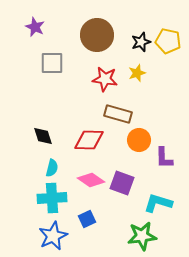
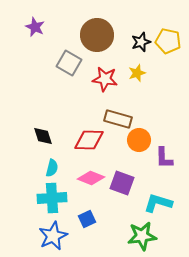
gray square: moved 17 px right; rotated 30 degrees clockwise
brown rectangle: moved 5 px down
pink diamond: moved 2 px up; rotated 12 degrees counterclockwise
